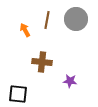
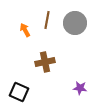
gray circle: moved 1 px left, 4 px down
brown cross: moved 3 px right; rotated 18 degrees counterclockwise
purple star: moved 10 px right, 7 px down
black square: moved 1 px right, 2 px up; rotated 18 degrees clockwise
